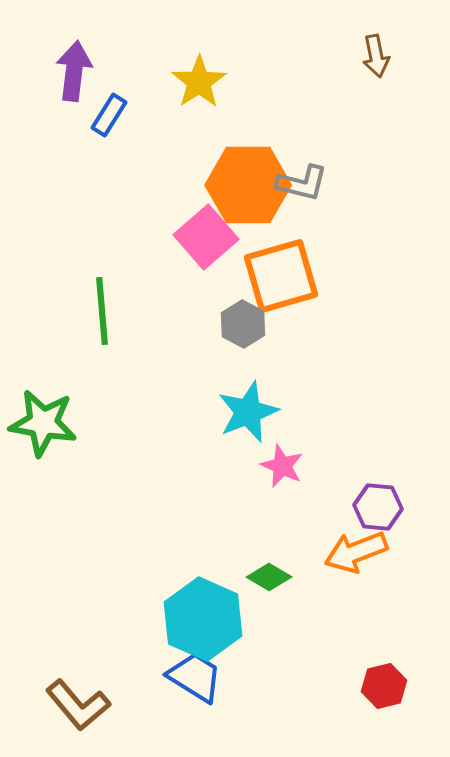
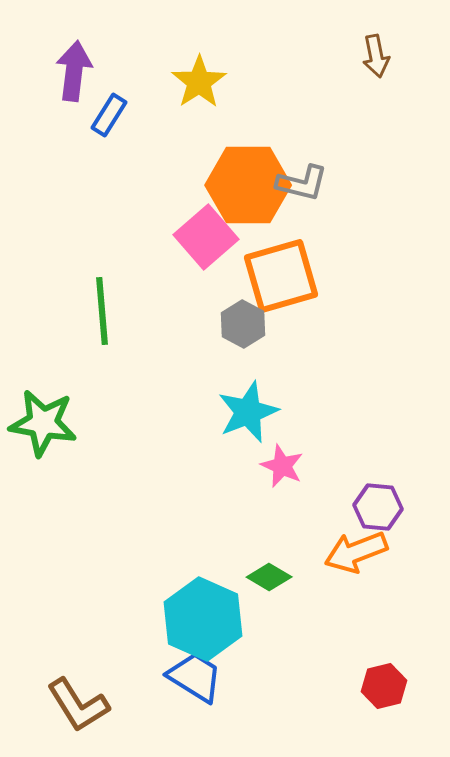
brown L-shape: rotated 8 degrees clockwise
